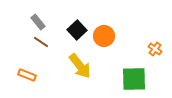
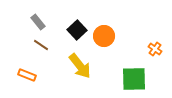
brown line: moved 3 px down
